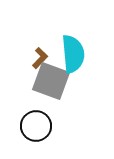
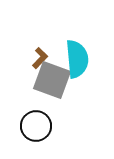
cyan semicircle: moved 4 px right, 5 px down
gray square: moved 1 px right, 1 px up
